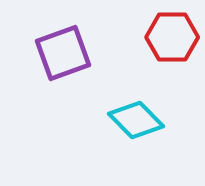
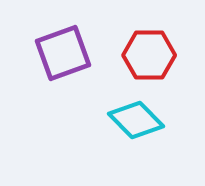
red hexagon: moved 23 px left, 18 px down
